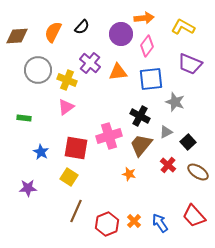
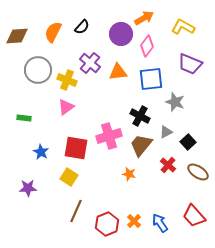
orange arrow: rotated 24 degrees counterclockwise
